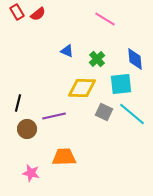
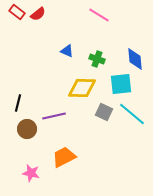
red rectangle: rotated 21 degrees counterclockwise
pink line: moved 6 px left, 4 px up
green cross: rotated 28 degrees counterclockwise
orange trapezoid: rotated 25 degrees counterclockwise
